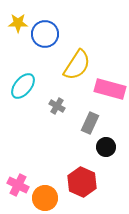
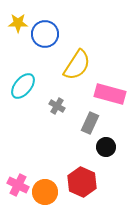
pink rectangle: moved 5 px down
orange circle: moved 6 px up
